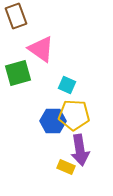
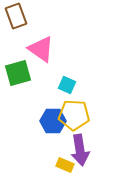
yellow rectangle: moved 1 px left, 2 px up
